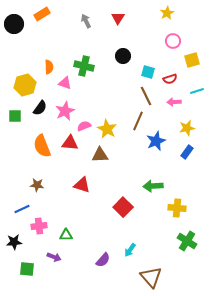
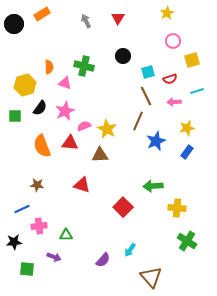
cyan square at (148, 72): rotated 32 degrees counterclockwise
